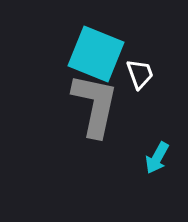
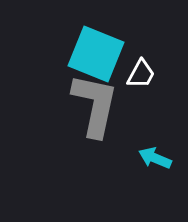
white trapezoid: moved 1 px right; rotated 48 degrees clockwise
cyan arrow: moved 2 px left; rotated 84 degrees clockwise
